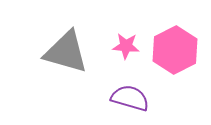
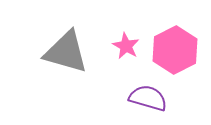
pink star: rotated 24 degrees clockwise
purple semicircle: moved 18 px right
